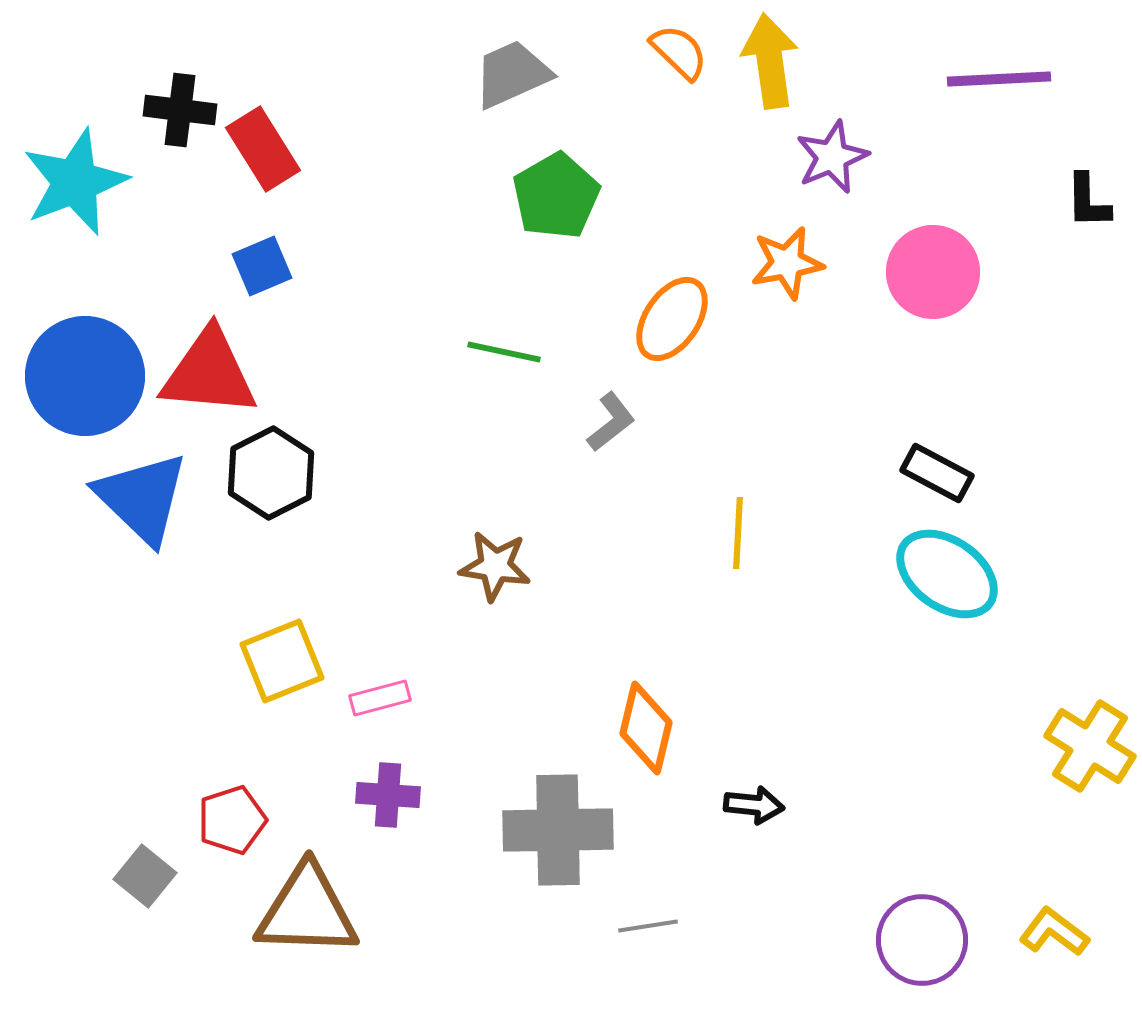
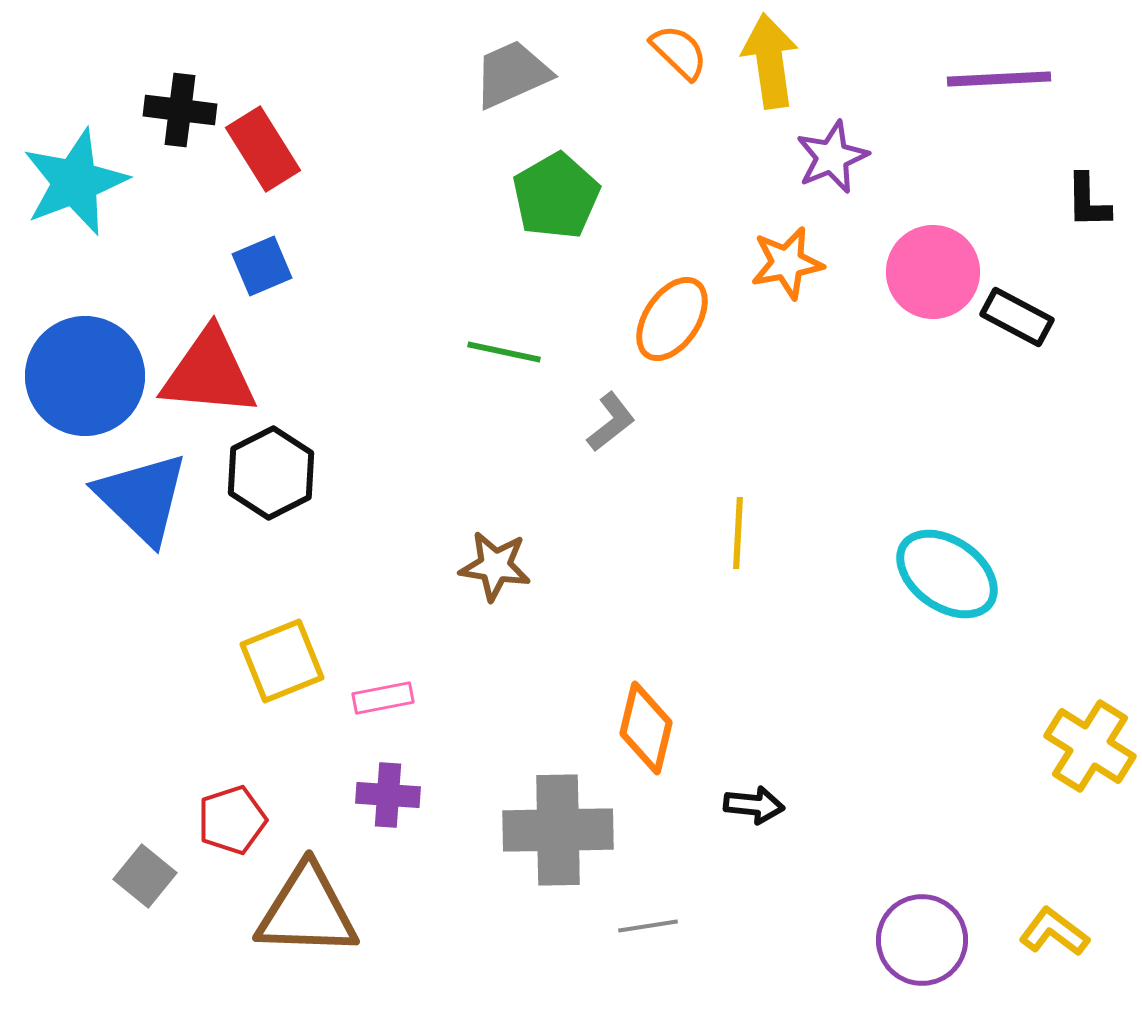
black rectangle: moved 80 px right, 156 px up
pink rectangle: moved 3 px right; rotated 4 degrees clockwise
